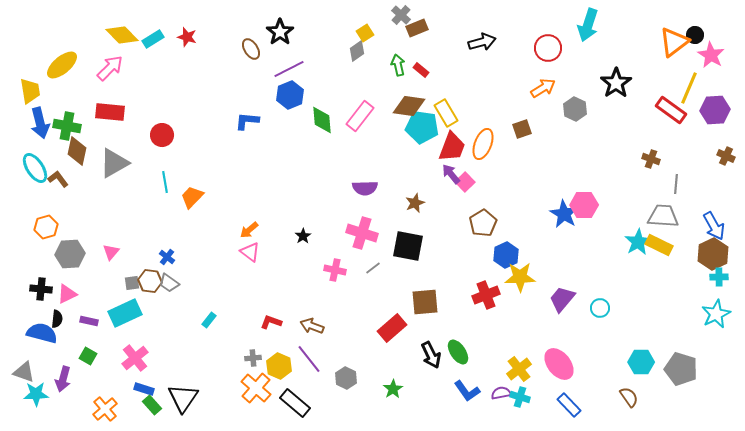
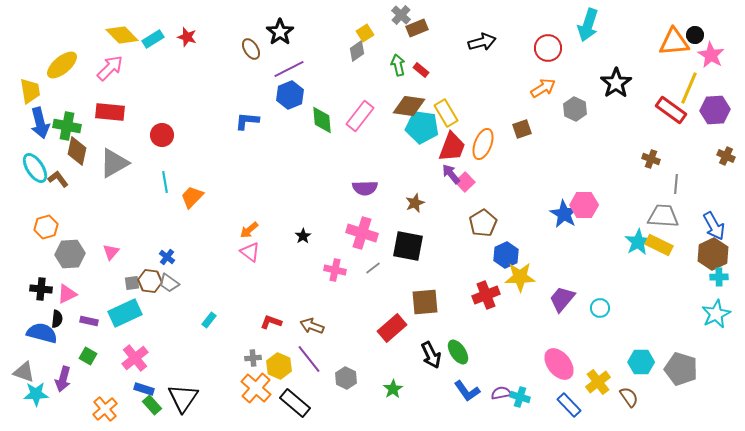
orange triangle at (674, 42): rotated 32 degrees clockwise
yellow cross at (519, 369): moved 79 px right, 13 px down
